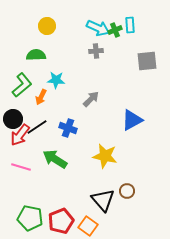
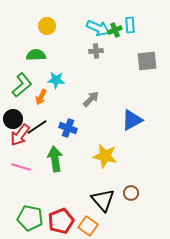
green arrow: rotated 50 degrees clockwise
brown circle: moved 4 px right, 2 px down
